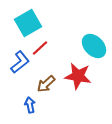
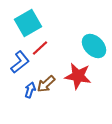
blue arrow: moved 15 px up; rotated 28 degrees clockwise
